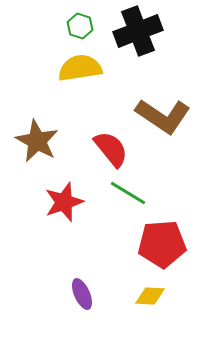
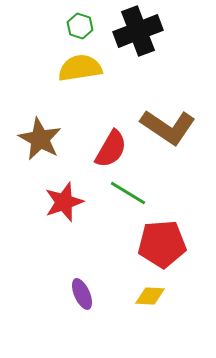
brown L-shape: moved 5 px right, 11 px down
brown star: moved 3 px right, 2 px up
red semicircle: rotated 69 degrees clockwise
